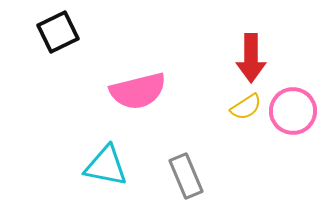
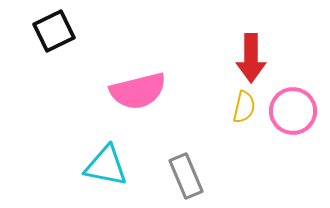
black square: moved 4 px left, 1 px up
yellow semicircle: moved 2 px left; rotated 44 degrees counterclockwise
